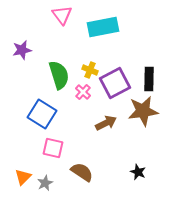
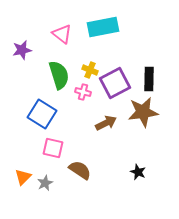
pink triangle: moved 19 px down; rotated 15 degrees counterclockwise
pink cross: rotated 28 degrees counterclockwise
brown star: moved 1 px down
brown semicircle: moved 2 px left, 2 px up
